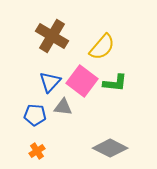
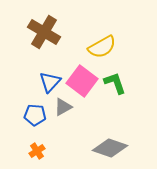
brown cross: moved 8 px left, 4 px up
yellow semicircle: rotated 20 degrees clockwise
green L-shape: rotated 115 degrees counterclockwise
gray triangle: rotated 36 degrees counterclockwise
gray diamond: rotated 8 degrees counterclockwise
